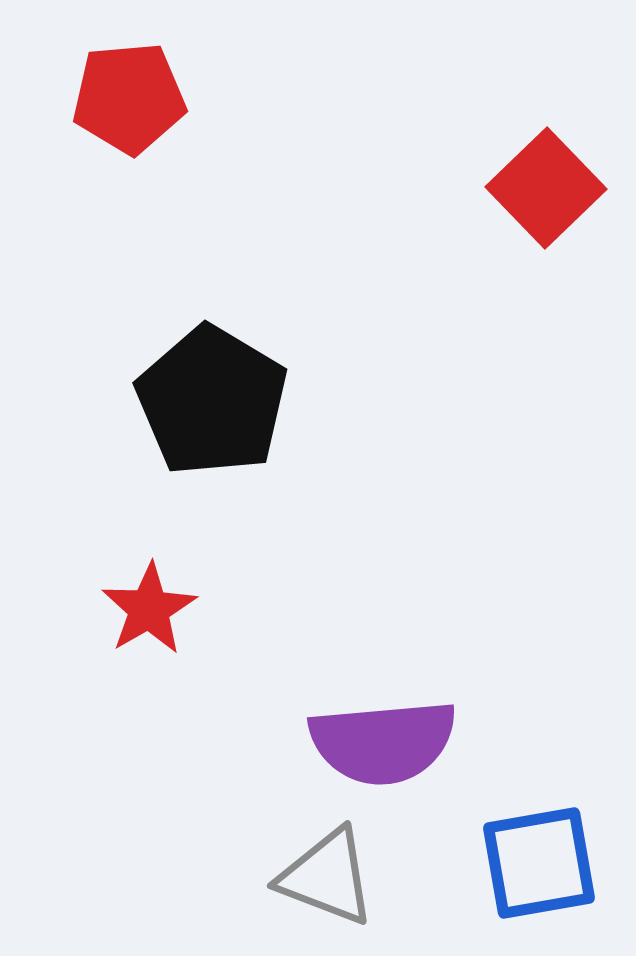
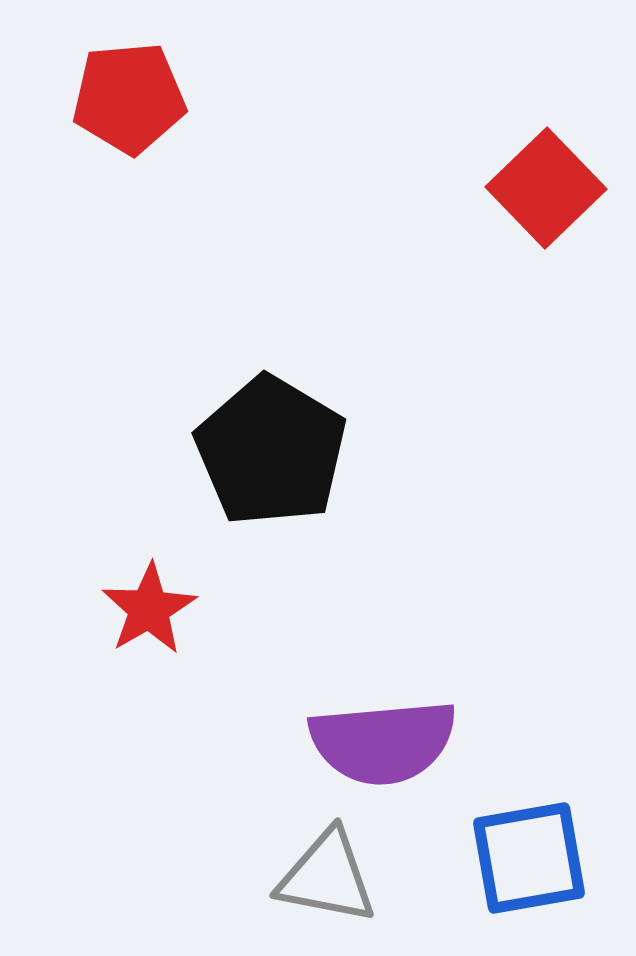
black pentagon: moved 59 px right, 50 px down
blue square: moved 10 px left, 5 px up
gray triangle: rotated 10 degrees counterclockwise
